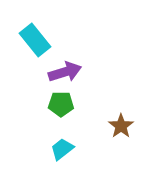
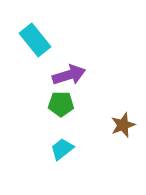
purple arrow: moved 4 px right, 3 px down
brown star: moved 2 px right, 1 px up; rotated 15 degrees clockwise
